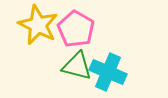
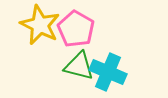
yellow star: moved 2 px right
green triangle: moved 2 px right
